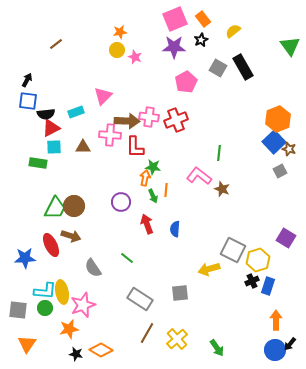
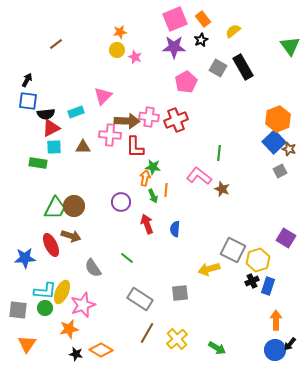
yellow ellipse at (62, 292): rotated 35 degrees clockwise
green arrow at (217, 348): rotated 24 degrees counterclockwise
